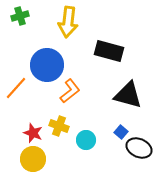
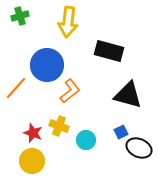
blue square: rotated 24 degrees clockwise
yellow circle: moved 1 px left, 2 px down
